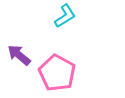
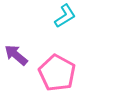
purple arrow: moved 3 px left
